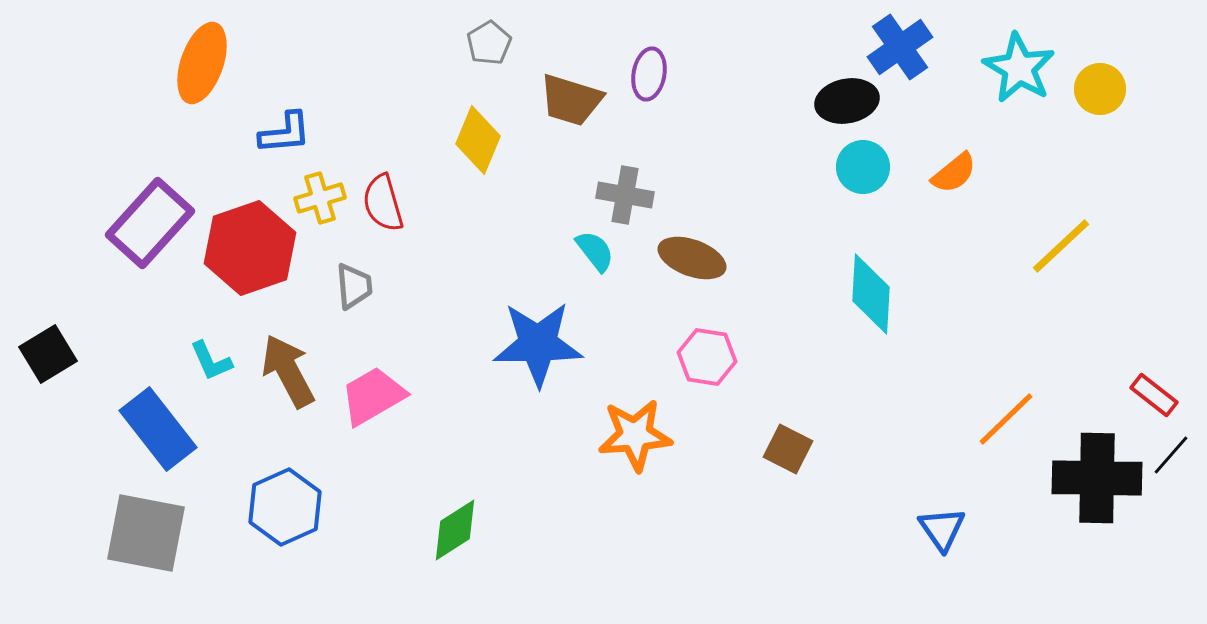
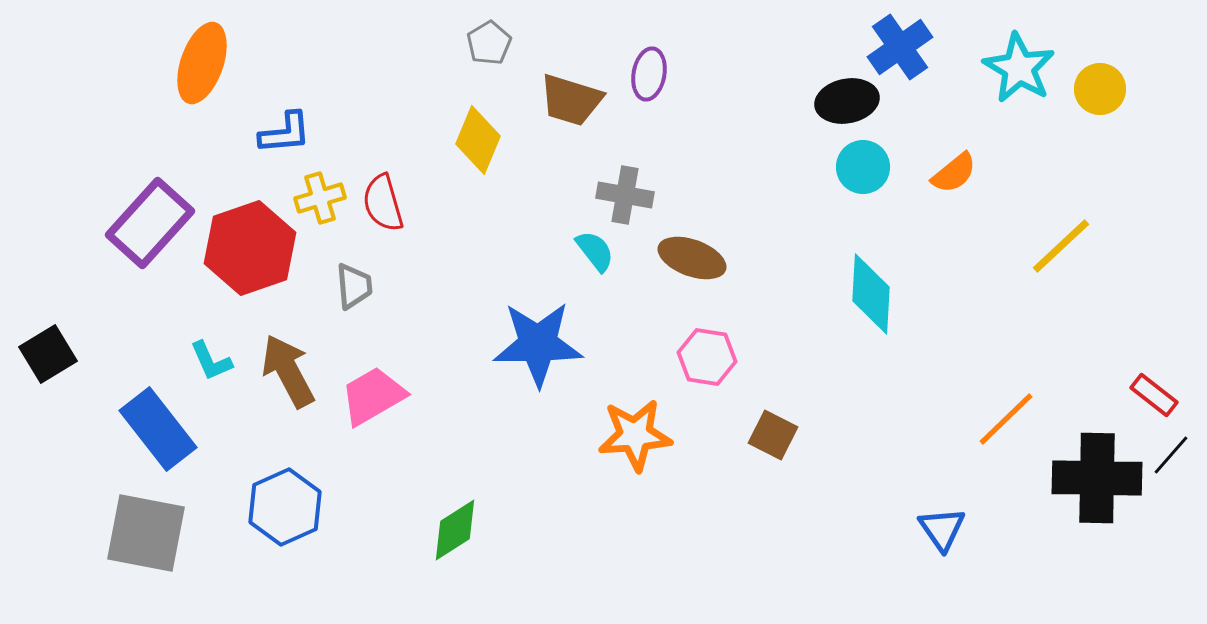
brown square: moved 15 px left, 14 px up
